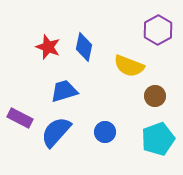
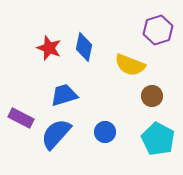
purple hexagon: rotated 12 degrees clockwise
red star: moved 1 px right, 1 px down
yellow semicircle: moved 1 px right, 1 px up
blue trapezoid: moved 4 px down
brown circle: moved 3 px left
purple rectangle: moved 1 px right
blue semicircle: moved 2 px down
cyan pentagon: rotated 24 degrees counterclockwise
